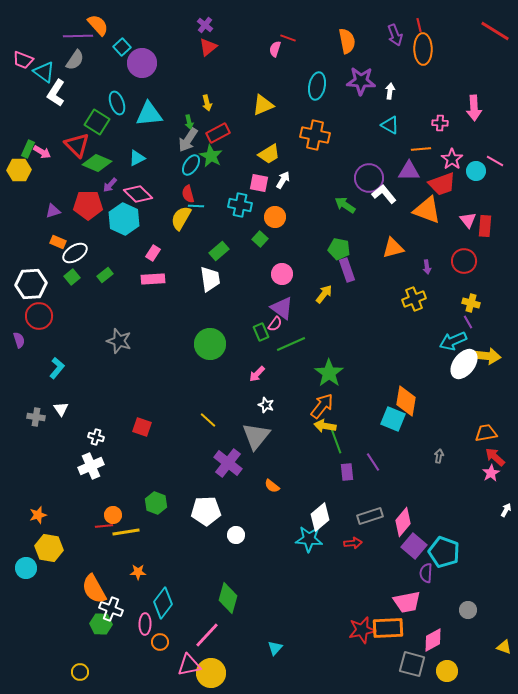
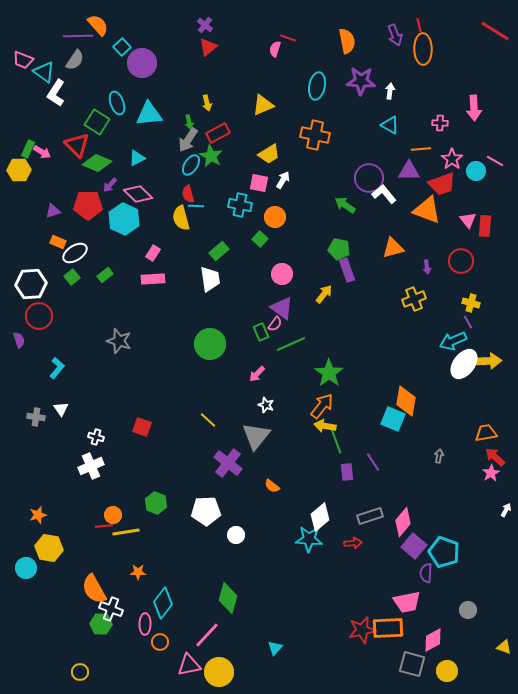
yellow semicircle at (181, 218): rotated 45 degrees counterclockwise
red circle at (464, 261): moved 3 px left
yellow arrow at (487, 356): moved 1 px right, 5 px down; rotated 8 degrees counterclockwise
yellow circle at (211, 673): moved 8 px right, 1 px up
